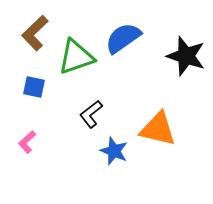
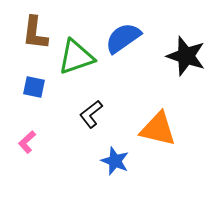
brown L-shape: rotated 39 degrees counterclockwise
blue star: moved 1 px right, 10 px down
